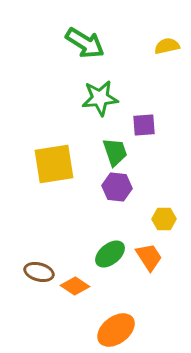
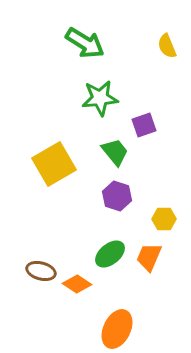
yellow semicircle: rotated 100 degrees counterclockwise
purple square: rotated 15 degrees counterclockwise
green trapezoid: rotated 20 degrees counterclockwise
yellow square: rotated 21 degrees counterclockwise
purple hexagon: moved 9 px down; rotated 12 degrees clockwise
orange trapezoid: rotated 124 degrees counterclockwise
brown ellipse: moved 2 px right, 1 px up
orange diamond: moved 2 px right, 2 px up
orange ellipse: moved 1 px right, 1 px up; rotated 27 degrees counterclockwise
